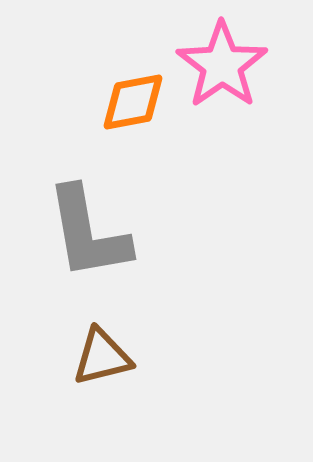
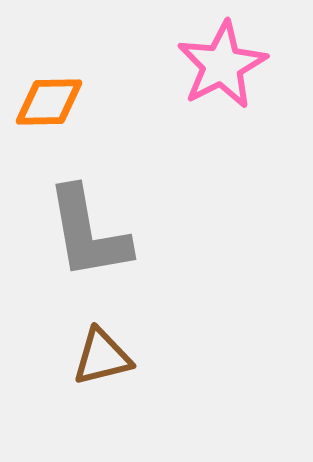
pink star: rotated 8 degrees clockwise
orange diamond: moved 84 px left; rotated 10 degrees clockwise
